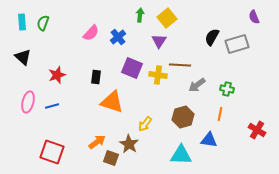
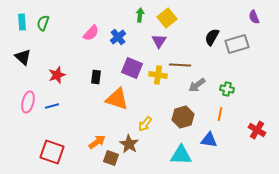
orange triangle: moved 5 px right, 3 px up
